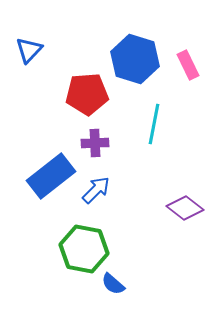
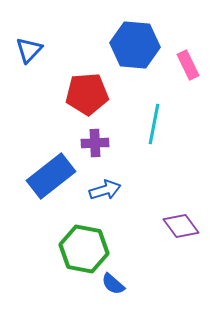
blue hexagon: moved 14 px up; rotated 12 degrees counterclockwise
blue arrow: moved 9 px right; rotated 28 degrees clockwise
purple diamond: moved 4 px left, 18 px down; rotated 15 degrees clockwise
